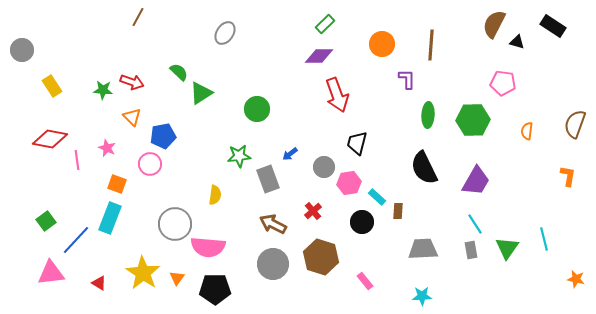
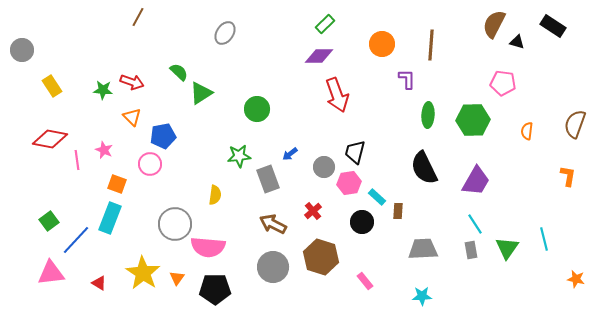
black trapezoid at (357, 143): moved 2 px left, 9 px down
pink star at (107, 148): moved 3 px left, 2 px down
green square at (46, 221): moved 3 px right
gray circle at (273, 264): moved 3 px down
